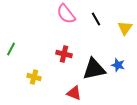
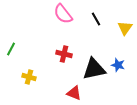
pink semicircle: moved 3 px left
yellow cross: moved 5 px left
